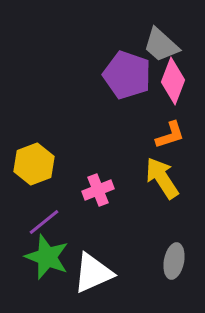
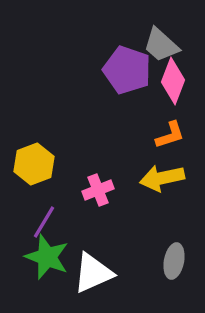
purple pentagon: moved 5 px up
yellow arrow: rotated 69 degrees counterclockwise
purple line: rotated 20 degrees counterclockwise
